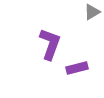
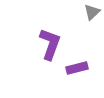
gray triangle: rotated 12 degrees counterclockwise
